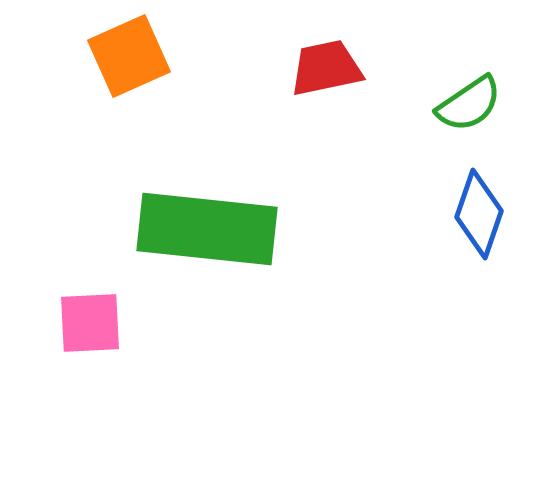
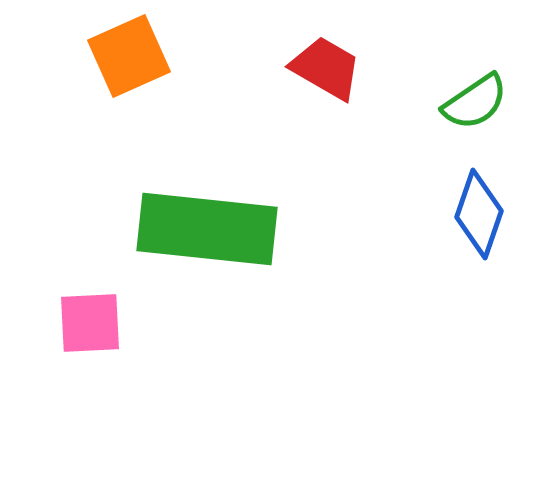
red trapezoid: rotated 42 degrees clockwise
green semicircle: moved 6 px right, 2 px up
